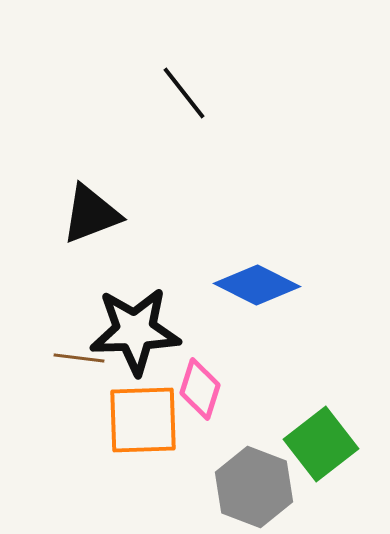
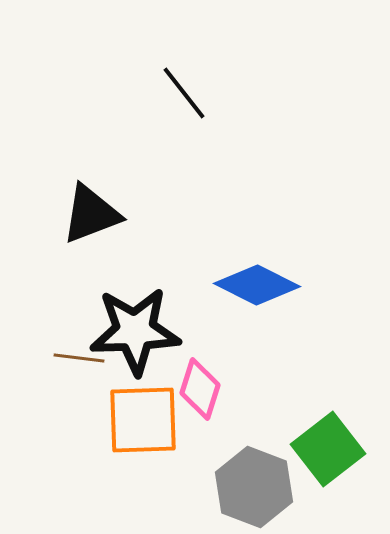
green square: moved 7 px right, 5 px down
